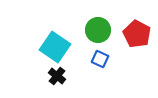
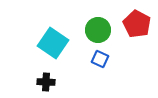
red pentagon: moved 10 px up
cyan square: moved 2 px left, 4 px up
black cross: moved 11 px left, 6 px down; rotated 36 degrees counterclockwise
